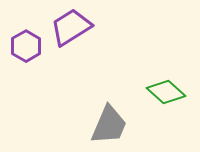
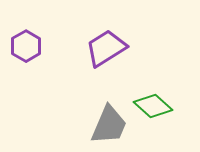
purple trapezoid: moved 35 px right, 21 px down
green diamond: moved 13 px left, 14 px down
